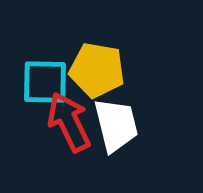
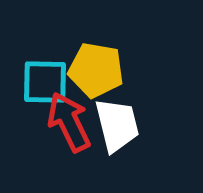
yellow pentagon: moved 1 px left
white trapezoid: moved 1 px right
